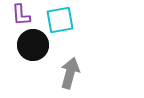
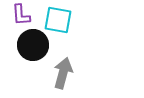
cyan square: moved 2 px left; rotated 20 degrees clockwise
gray arrow: moved 7 px left
